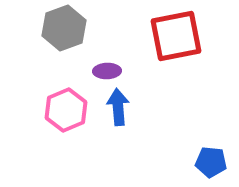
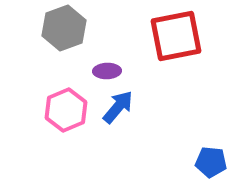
blue arrow: rotated 45 degrees clockwise
